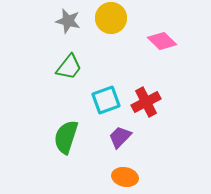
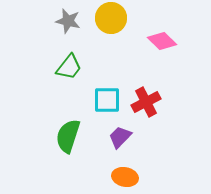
cyan square: moved 1 px right; rotated 20 degrees clockwise
green semicircle: moved 2 px right, 1 px up
